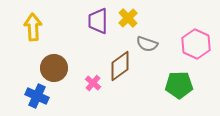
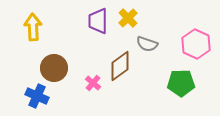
green pentagon: moved 2 px right, 2 px up
